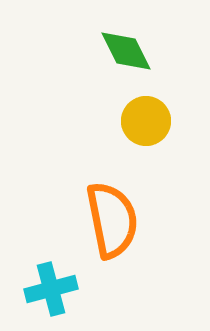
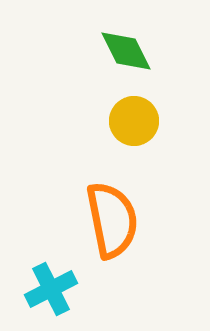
yellow circle: moved 12 px left
cyan cross: rotated 12 degrees counterclockwise
